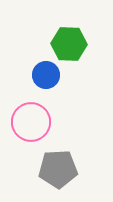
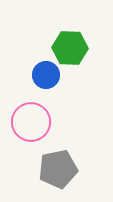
green hexagon: moved 1 px right, 4 px down
gray pentagon: rotated 9 degrees counterclockwise
